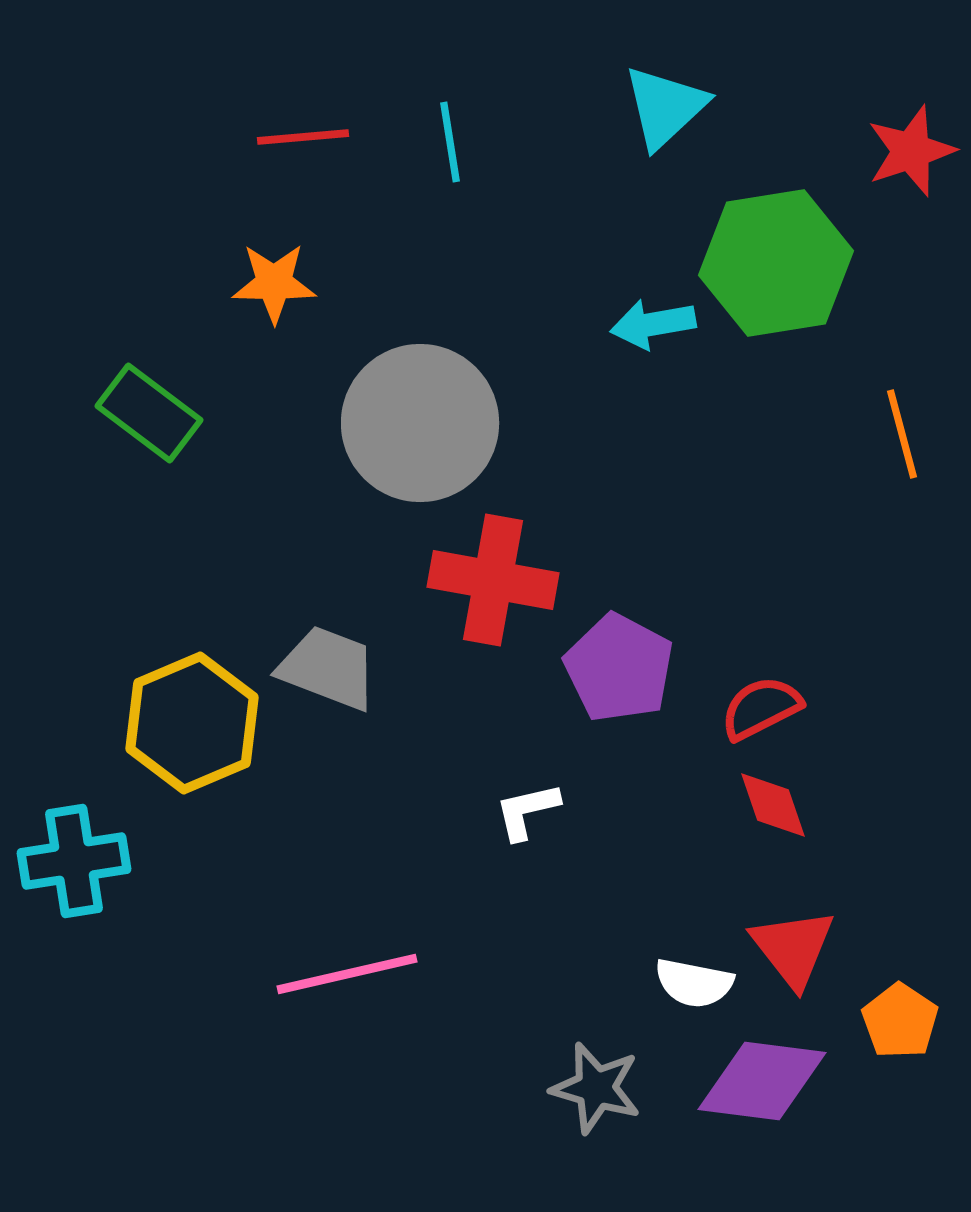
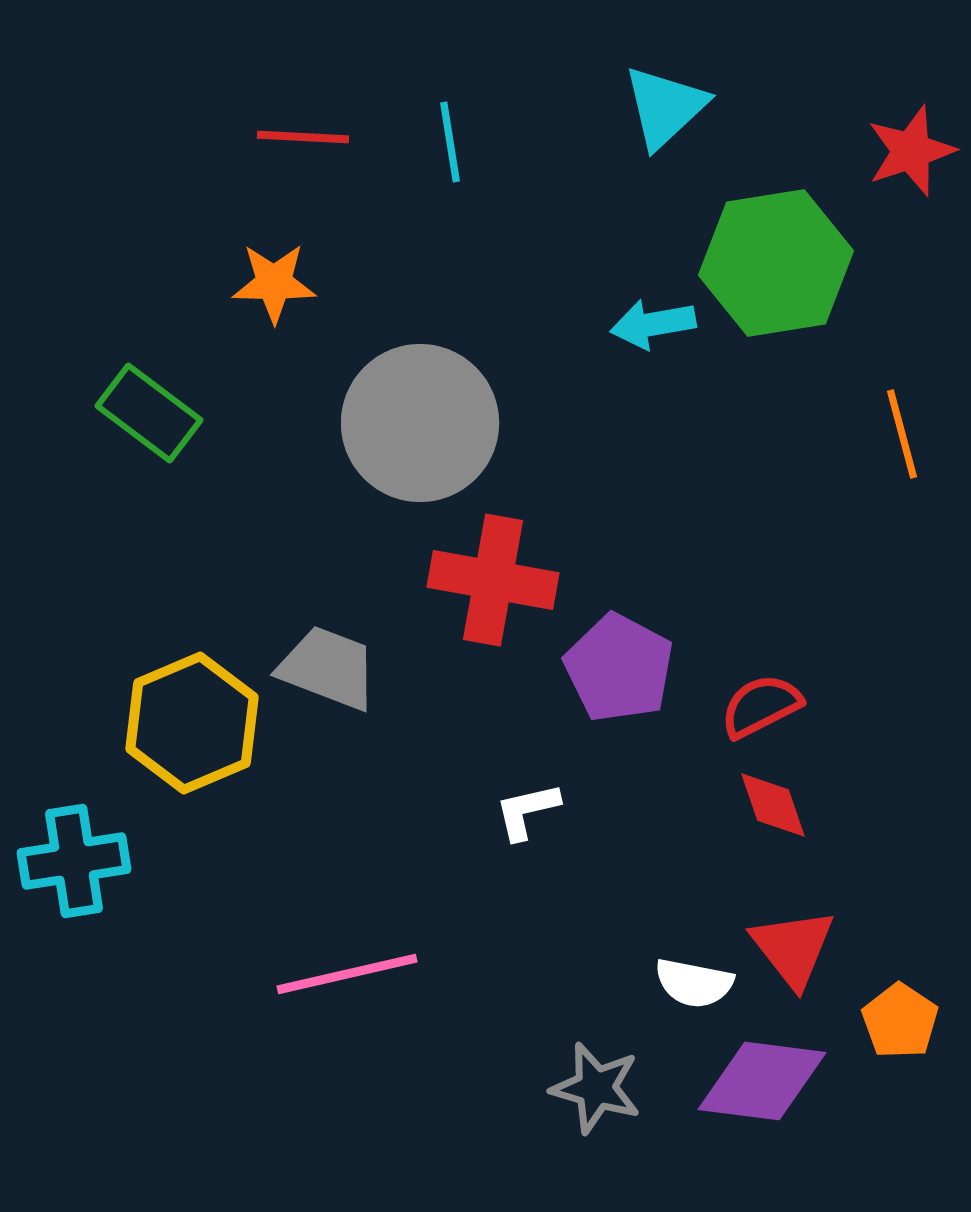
red line: rotated 8 degrees clockwise
red semicircle: moved 2 px up
